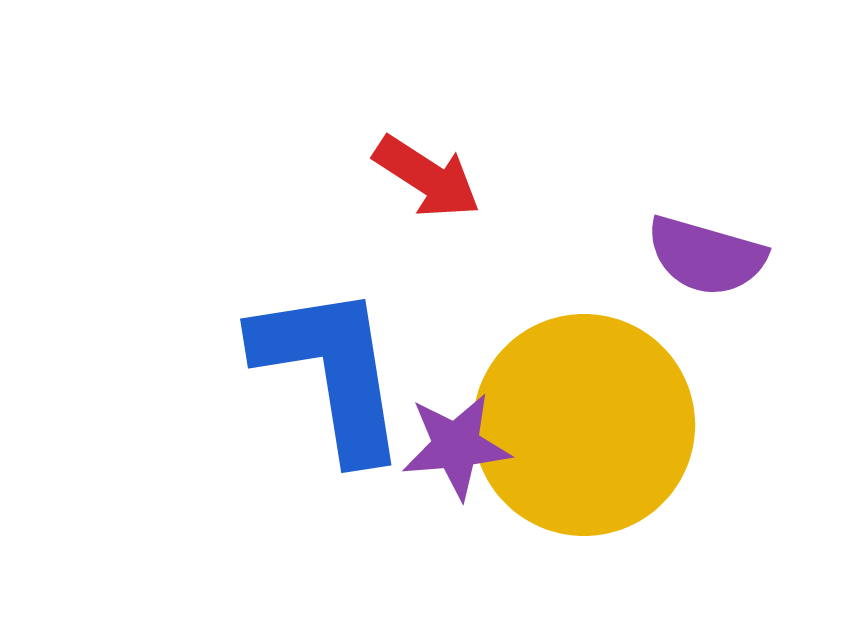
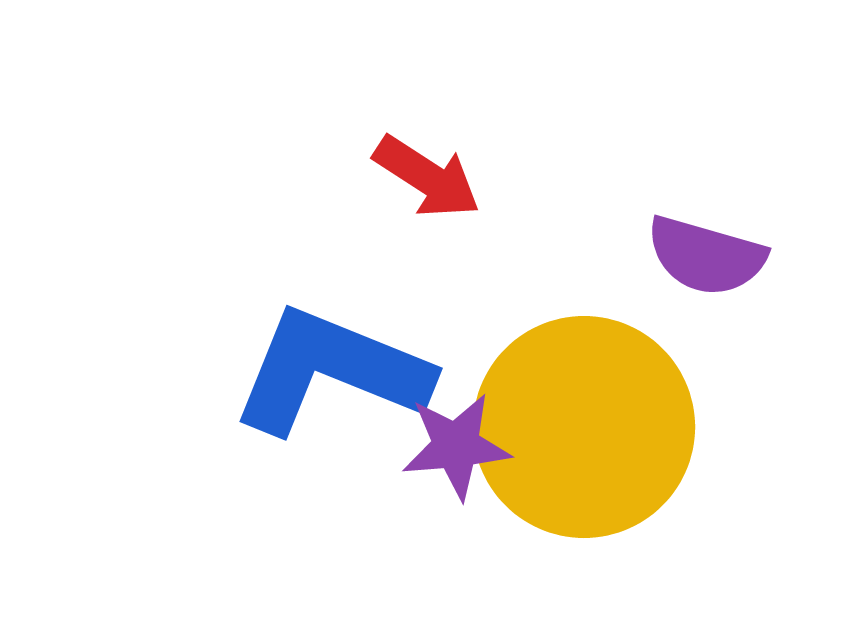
blue L-shape: rotated 59 degrees counterclockwise
yellow circle: moved 2 px down
